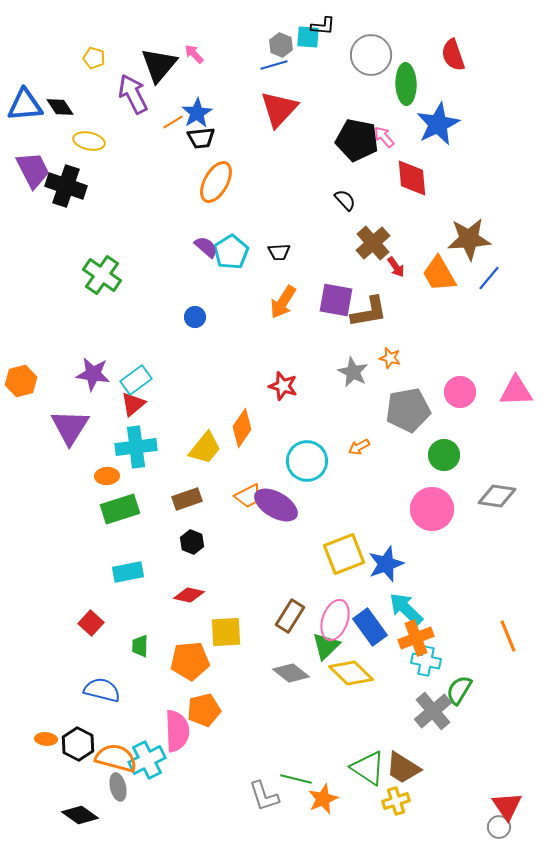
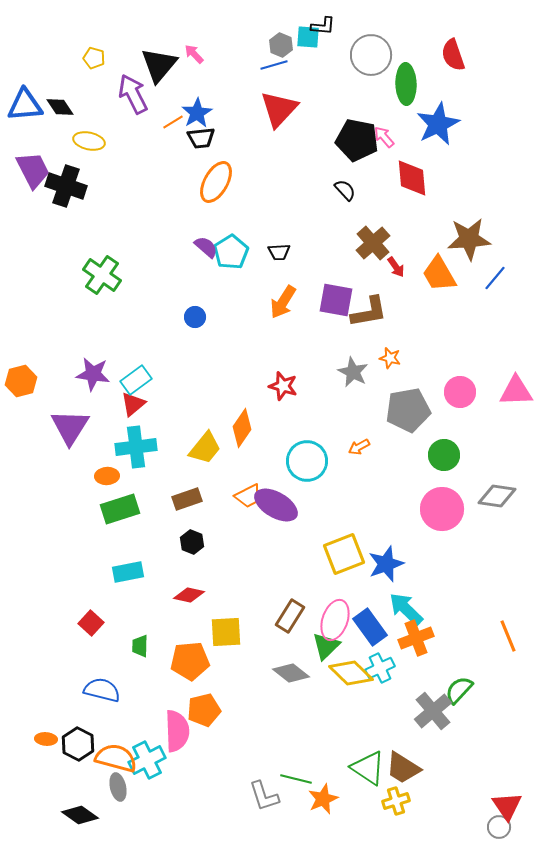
black semicircle at (345, 200): moved 10 px up
blue line at (489, 278): moved 6 px right
pink circle at (432, 509): moved 10 px right
cyan cross at (426, 661): moved 46 px left, 7 px down; rotated 36 degrees counterclockwise
green semicircle at (459, 690): rotated 12 degrees clockwise
